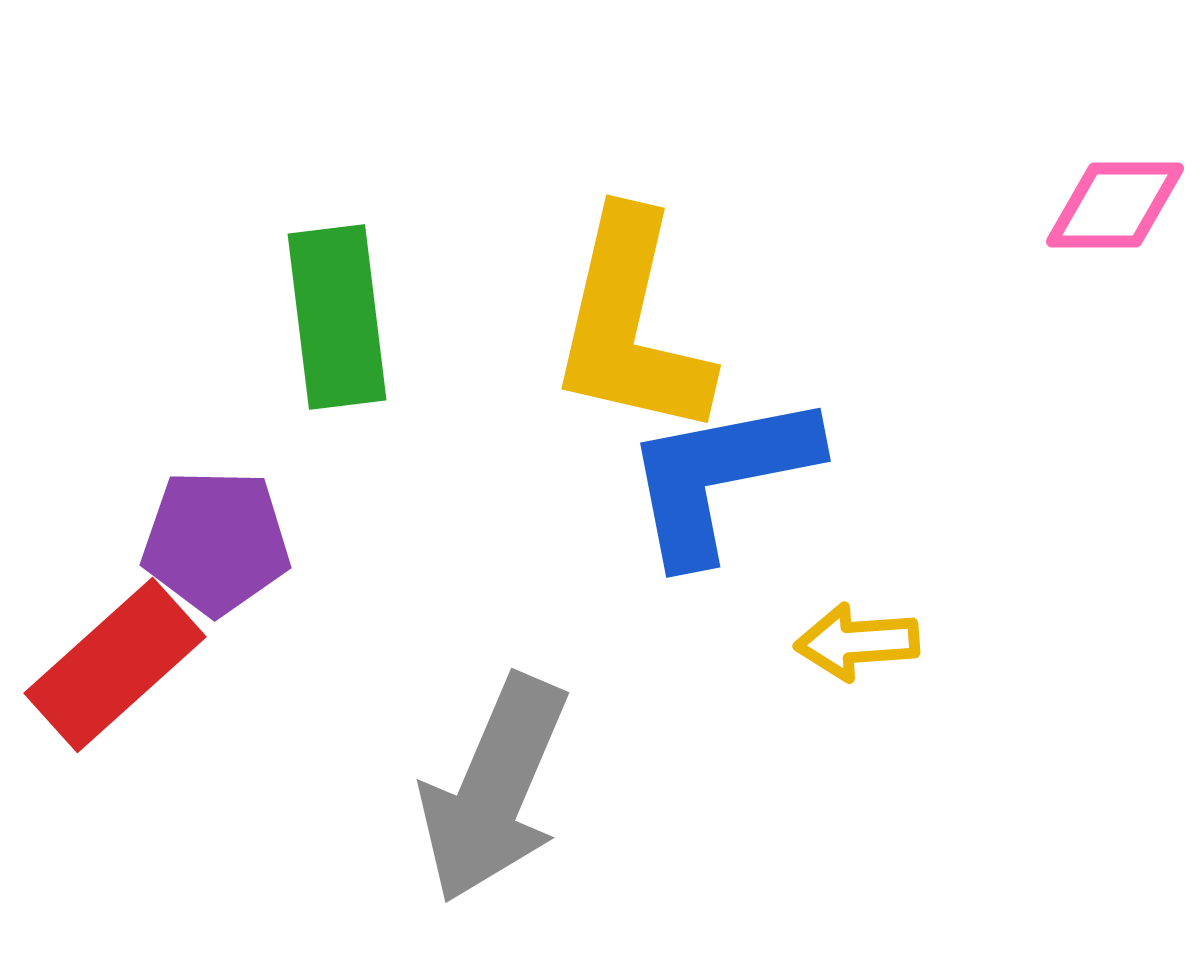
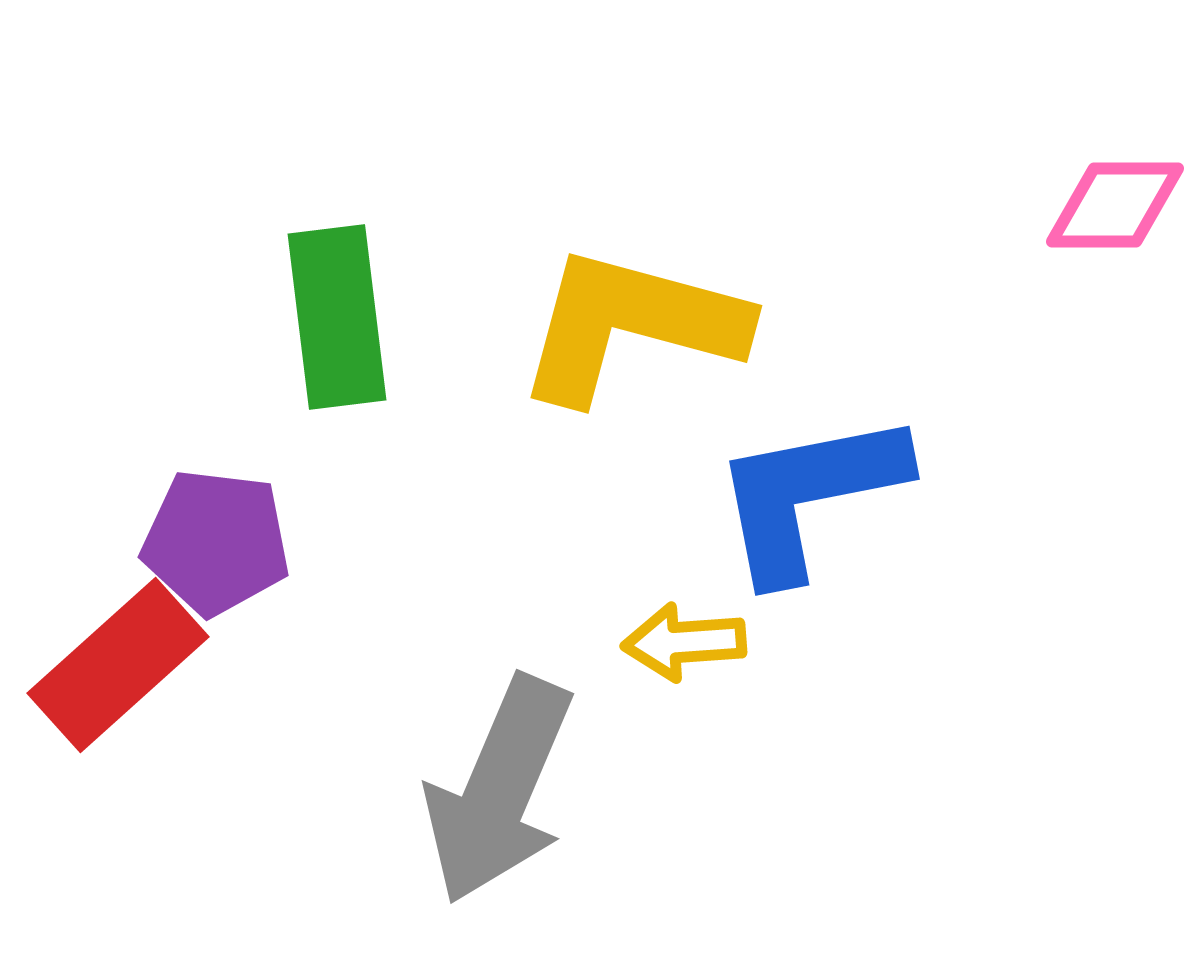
yellow L-shape: rotated 92 degrees clockwise
blue L-shape: moved 89 px right, 18 px down
purple pentagon: rotated 6 degrees clockwise
yellow arrow: moved 173 px left
red rectangle: moved 3 px right
gray arrow: moved 5 px right, 1 px down
